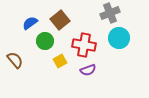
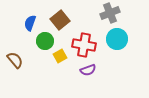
blue semicircle: rotated 35 degrees counterclockwise
cyan circle: moved 2 px left, 1 px down
yellow square: moved 5 px up
